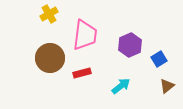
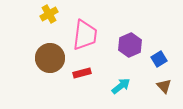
brown triangle: moved 3 px left; rotated 35 degrees counterclockwise
